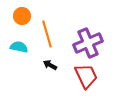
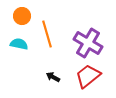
purple cross: rotated 36 degrees counterclockwise
cyan semicircle: moved 3 px up
black arrow: moved 3 px right, 12 px down
red trapezoid: moved 2 px right; rotated 104 degrees counterclockwise
